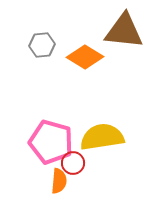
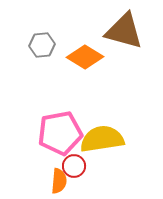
brown triangle: rotated 9 degrees clockwise
yellow semicircle: moved 2 px down
pink pentagon: moved 9 px right, 9 px up; rotated 27 degrees counterclockwise
red circle: moved 1 px right, 3 px down
